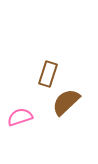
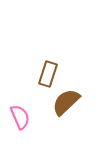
pink semicircle: rotated 85 degrees clockwise
